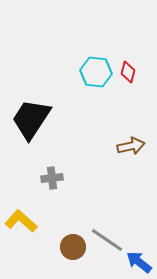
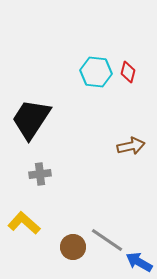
gray cross: moved 12 px left, 4 px up
yellow L-shape: moved 3 px right, 2 px down
blue arrow: rotated 8 degrees counterclockwise
